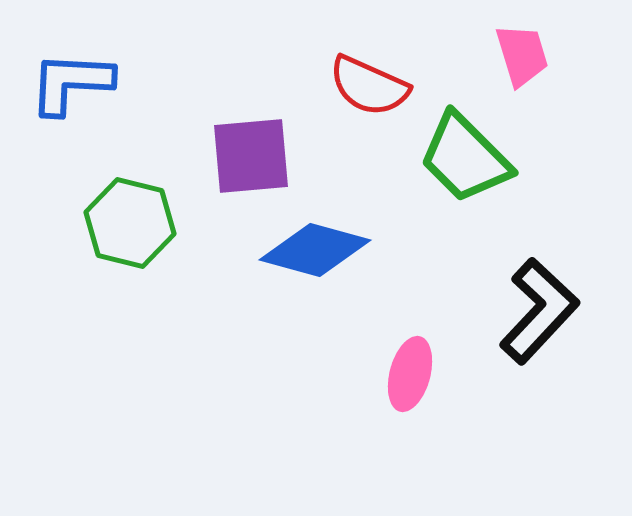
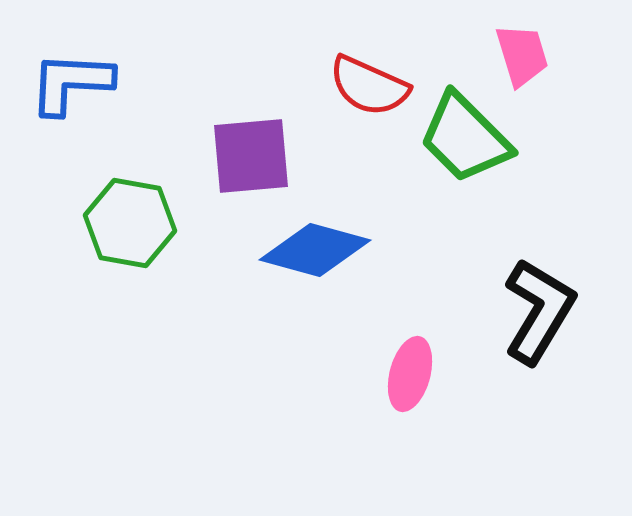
green trapezoid: moved 20 px up
green hexagon: rotated 4 degrees counterclockwise
black L-shape: rotated 12 degrees counterclockwise
